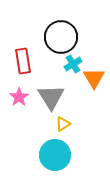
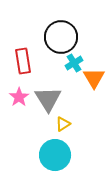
cyan cross: moved 1 px right, 1 px up
gray triangle: moved 3 px left, 2 px down
